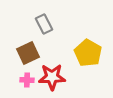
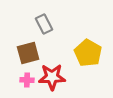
brown square: rotated 10 degrees clockwise
